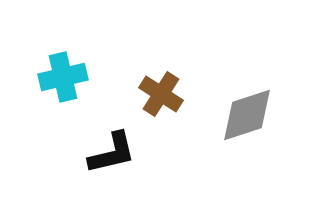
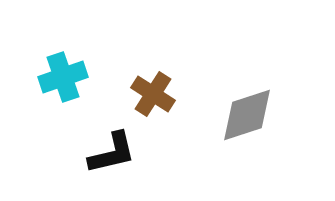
cyan cross: rotated 6 degrees counterclockwise
brown cross: moved 8 px left
